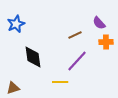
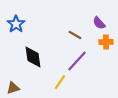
blue star: rotated 12 degrees counterclockwise
brown line: rotated 56 degrees clockwise
yellow line: rotated 56 degrees counterclockwise
